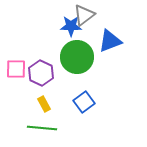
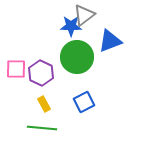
blue square: rotated 10 degrees clockwise
